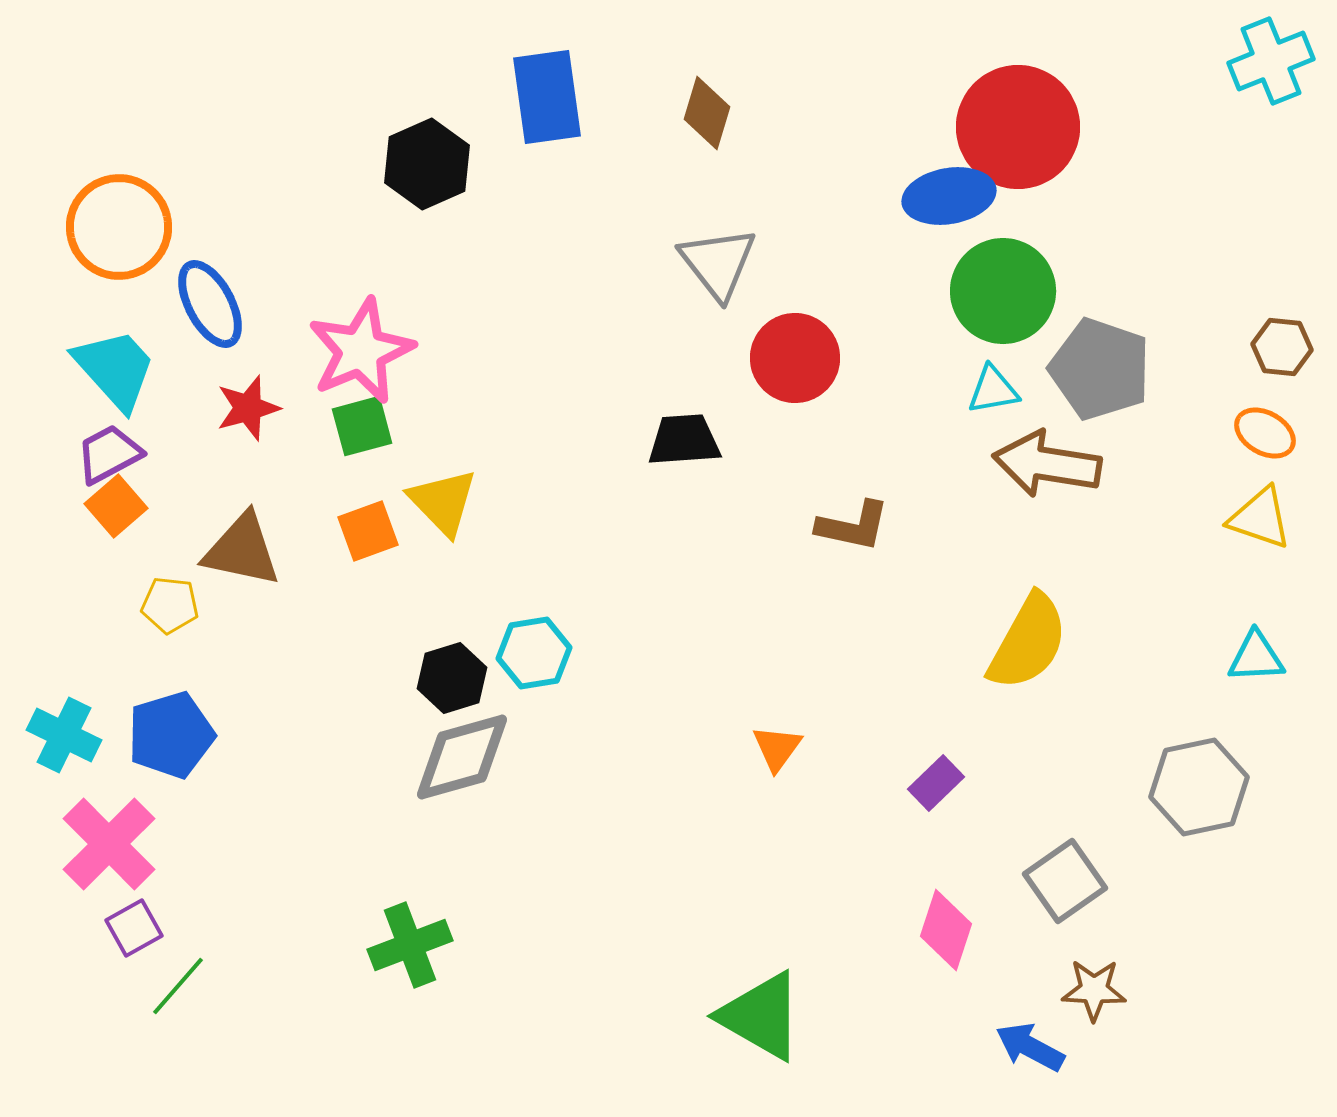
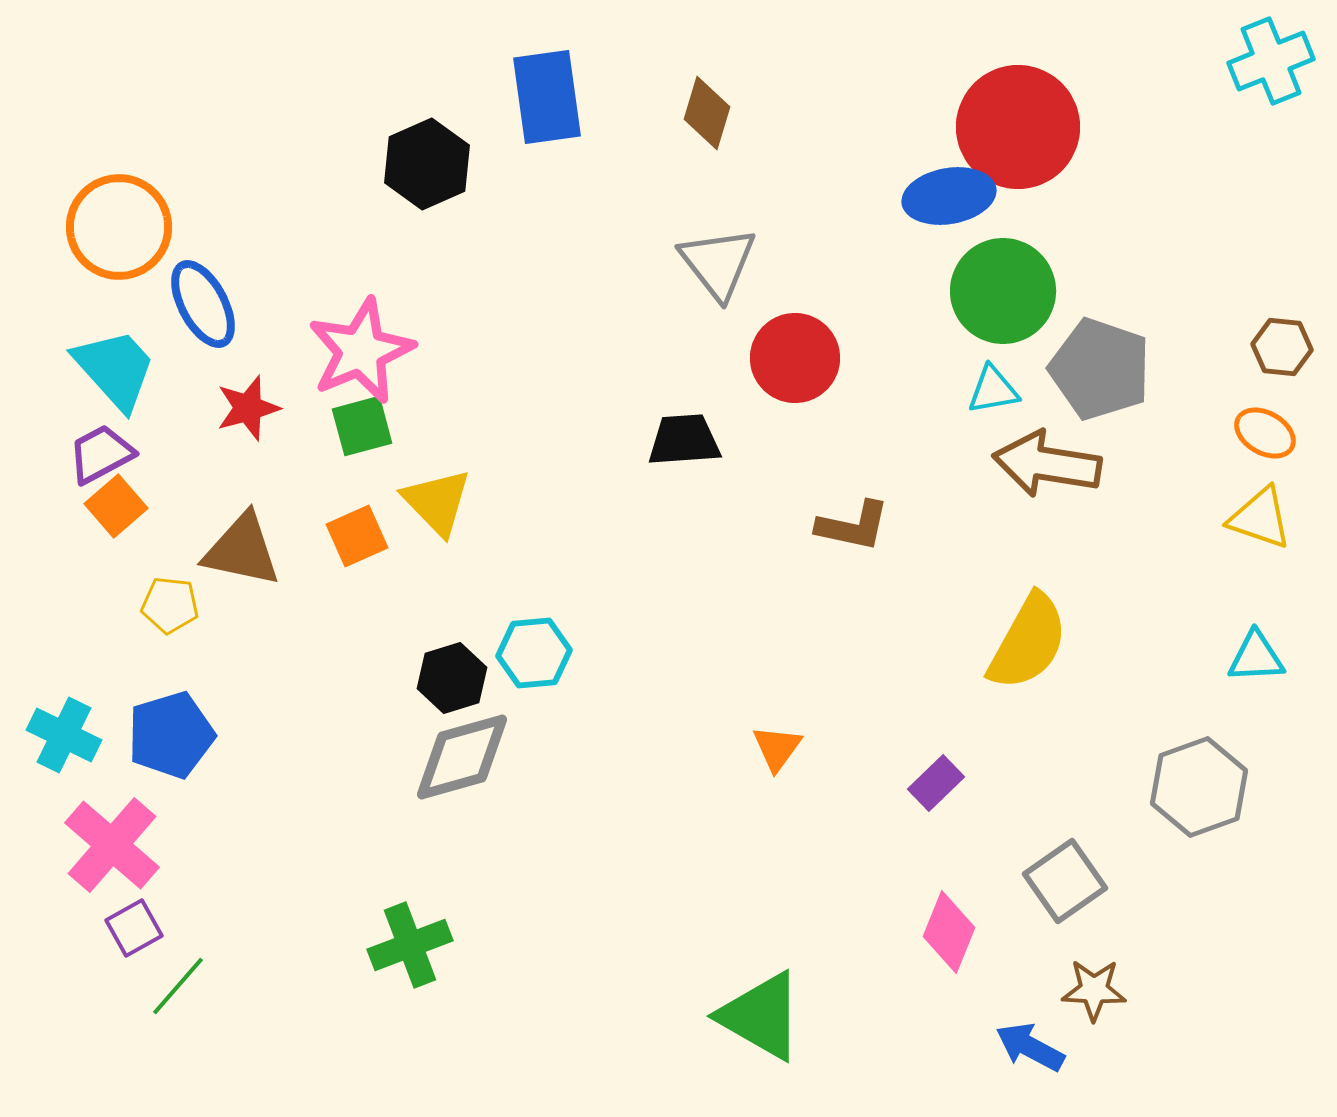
blue ellipse at (210, 304): moved 7 px left
purple trapezoid at (109, 454): moved 8 px left
yellow triangle at (443, 502): moved 6 px left
orange square at (368, 531): moved 11 px left, 5 px down; rotated 4 degrees counterclockwise
cyan hexagon at (534, 653): rotated 4 degrees clockwise
gray hexagon at (1199, 787): rotated 8 degrees counterclockwise
pink cross at (109, 844): moved 3 px right, 1 px down; rotated 4 degrees counterclockwise
pink diamond at (946, 930): moved 3 px right, 2 px down; rotated 4 degrees clockwise
